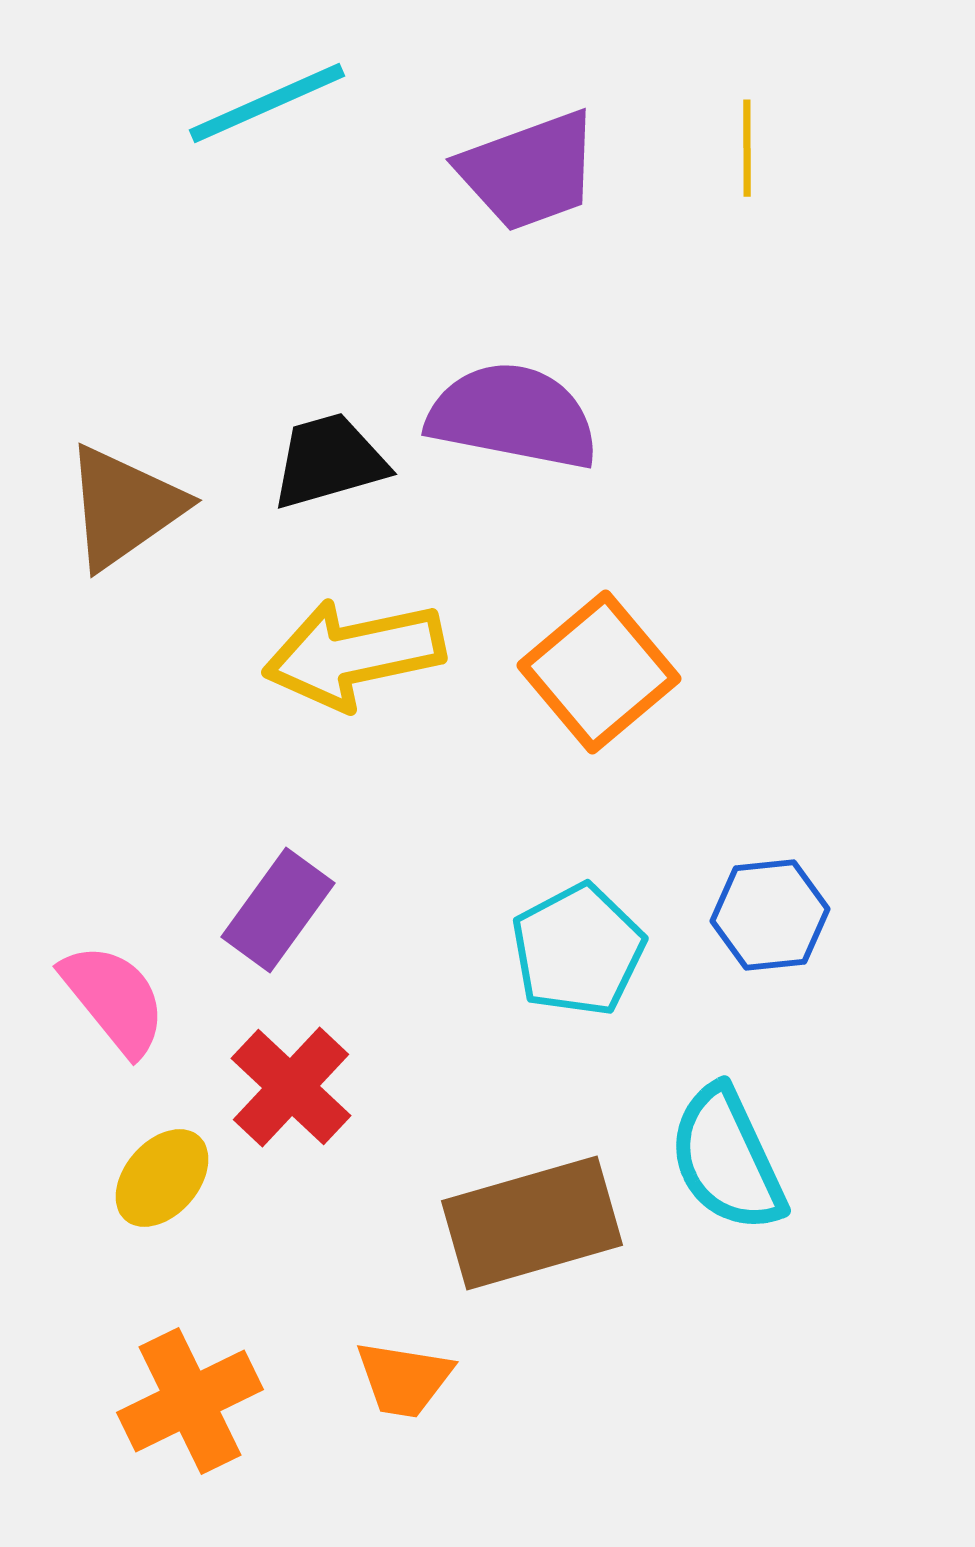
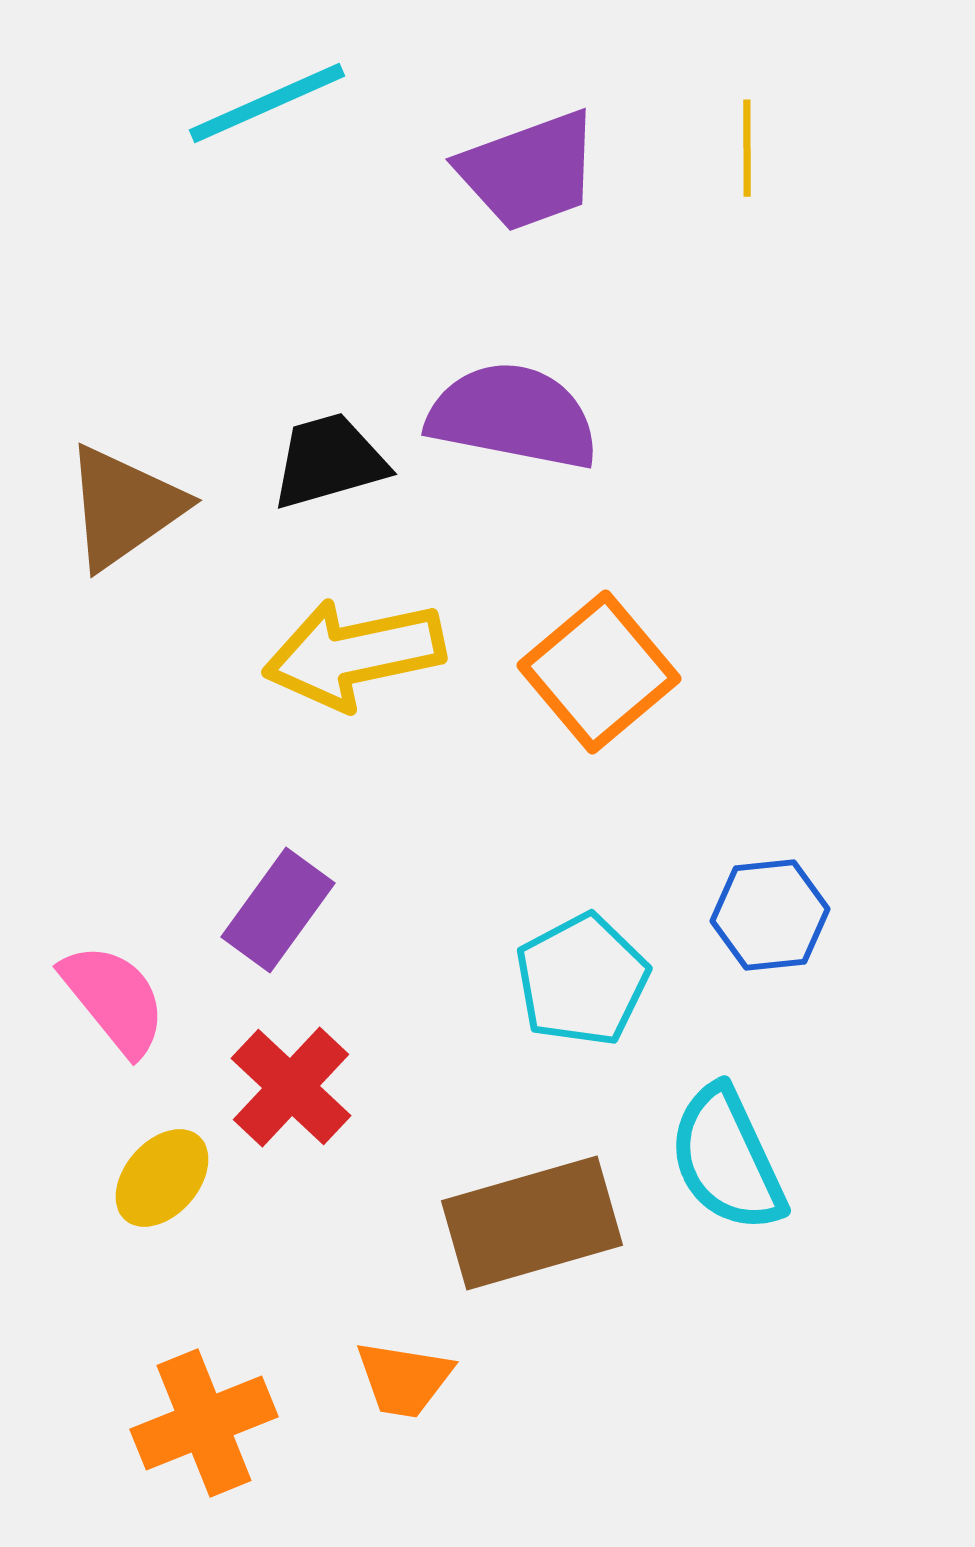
cyan pentagon: moved 4 px right, 30 px down
orange cross: moved 14 px right, 22 px down; rotated 4 degrees clockwise
